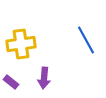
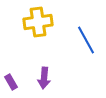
yellow cross: moved 17 px right, 22 px up
purple rectangle: rotated 21 degrees clockwise
